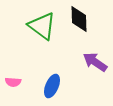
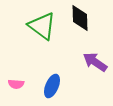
black diamond: moved 1 px right, 1 px up
pink semicircle: moved 3 px right, 2 px down
